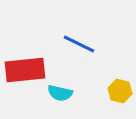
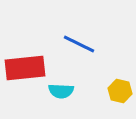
red rectangle: moved 2 px up
cyan semicircle: moved 1 px right, 2 px up; rotated 10 degrees counterclockwise
